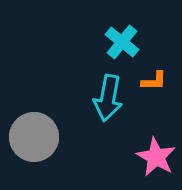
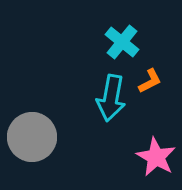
orange L-shape: moved 4 px left; rotated 28 degrees counterclockwise
cyan arrow: moved 3 px right
gray circle: moved 2 px left
